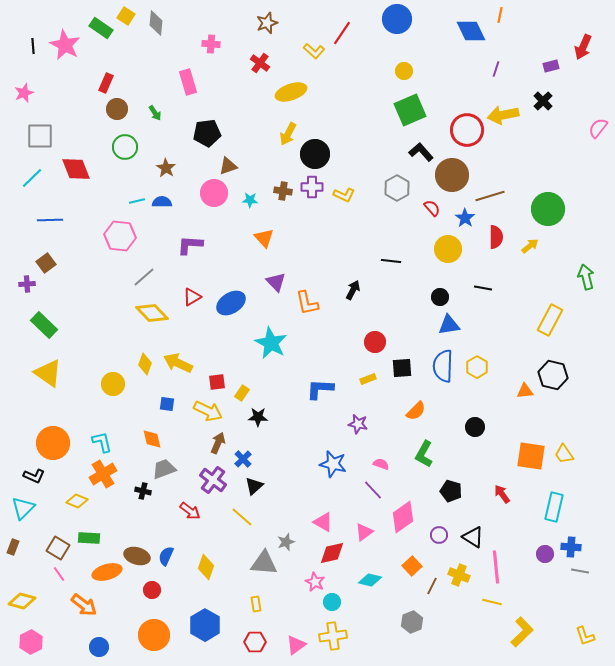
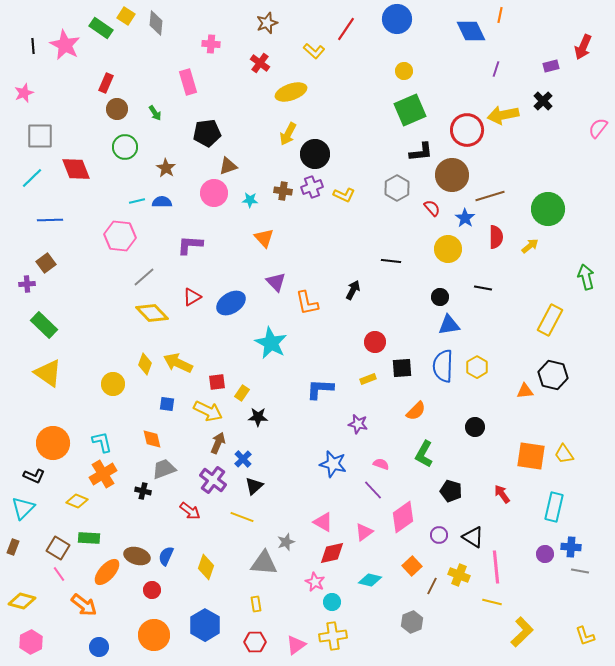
red line at (342, 33): moved 4 px right, 4 px up
black L-shape at (421, 152): rotated 125 degrees clockwise
purple cross at (312, 187): rotated 20 degrees counterclockwise
yellow line at (242, 517): rotated 20 degrees counterclockwise
orange ellipse at (107, 572): rotated 32 degrees counterclockwise
